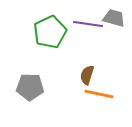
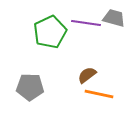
purple line: moved 2 px left, 1 px up
brown semicircle: rotated 36 degrees clockwise
